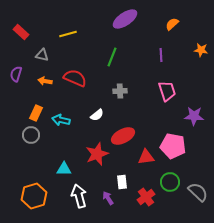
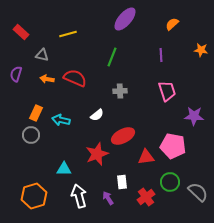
purple ellipse: rotated 15 degrees counterclockwise
orange arrow: moved 2 px right, 2 px up
